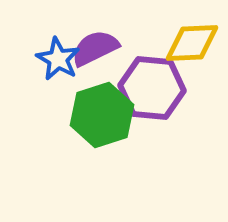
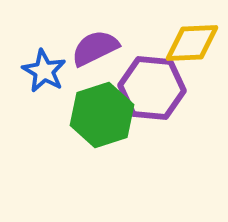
blue star: moved 14 px left, 12 px down
